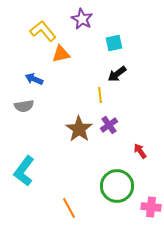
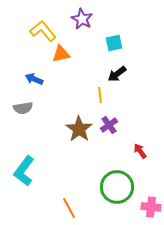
gray semicircle: moved 1 px left, 2 px down
green circle: moved 1 px down
